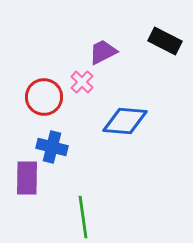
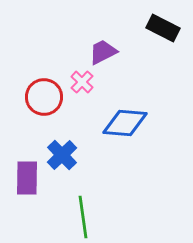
black rectangle: moved 2 px left, 13 px up
blue diamond: moved 2 px down
blue cross: moved 10 px right, 8 px down; rotated 32 degrees clockwise
